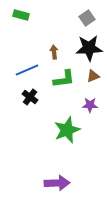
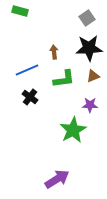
green rectangle: moved 1 px left, 4 px up
green star: moved 6 px right; rotated 8 degrees counterclockwise
purple arrow: moved 4 px up; rotated 30 degrees counterclockwise
